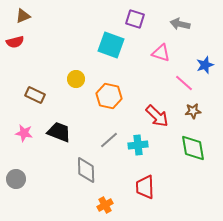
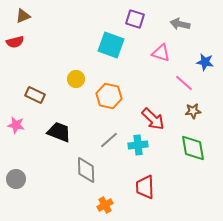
blue star: moved 3 px up; rotated 30 degrees clockwise
red arrow: moved 4 px left, 3 px down
pink star: moved 8 px left, 8 px up
